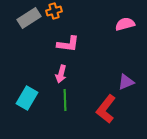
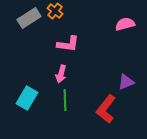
orange cross: moved 1 px right; rotated 35 degrees counterclockwise
